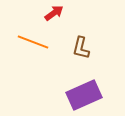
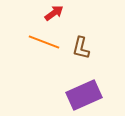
orange line: moved 11 px right
